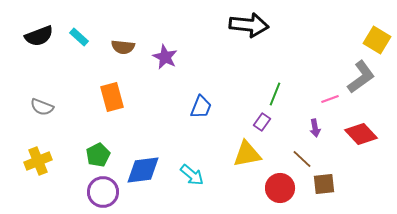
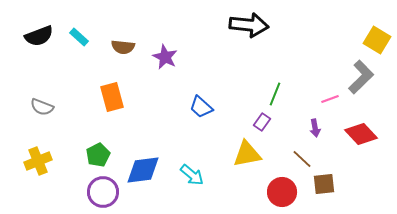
gray L-shape: rotated 8 degrees counterclockwise
blue trapezoid: rotated 110 degrees clockwise
red circle: moved 2 px right, 4 px down
